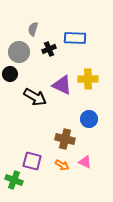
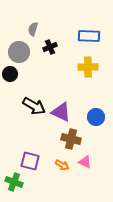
blue rectangle: moved 14 px right, 2 px up
black cross: moved 1 px right, 2 px up
yellow cross: moved 12 px up
purple triangle: moved 1 px left, 27 px down
black arrow: moved 1 px left, 9 px down
blue circle: moved 7 px right, 2 px up
brown cross: moved 6 px right
purple square: moved 2 px left
green cross: moved 2 px down
